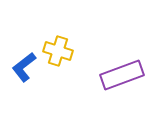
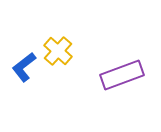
yellow cross: rotated 24 degrees clockwise
